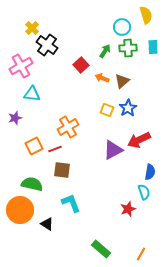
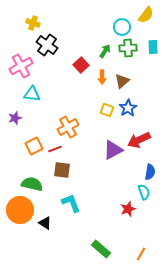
yellow semicircle: rotated 54 degrees clockwise
yellow cross: moved 1 px right, 5 px up; rotated 24 degrees counterclockwise
orange arrow: moved 1 px up; rotated 112 degrees counterclockwise
black triangle: moved 2 px left, 1 px up
